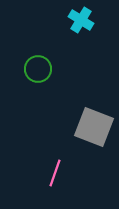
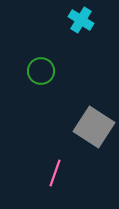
green circle: moved 3 px right, 2 px down
gray square: rotated 12 degrees clockwise
